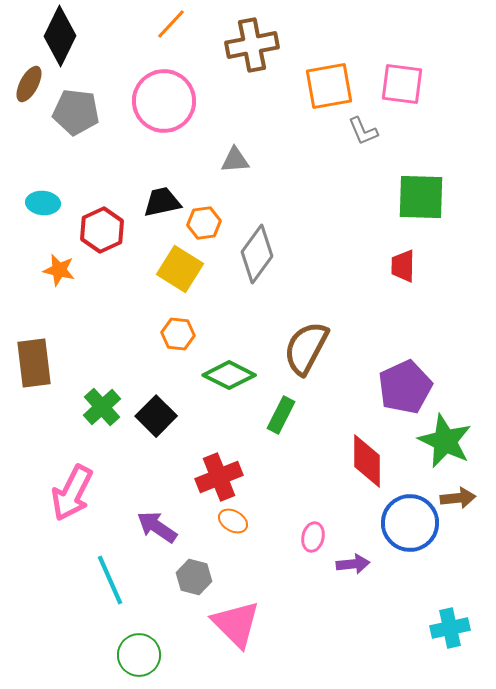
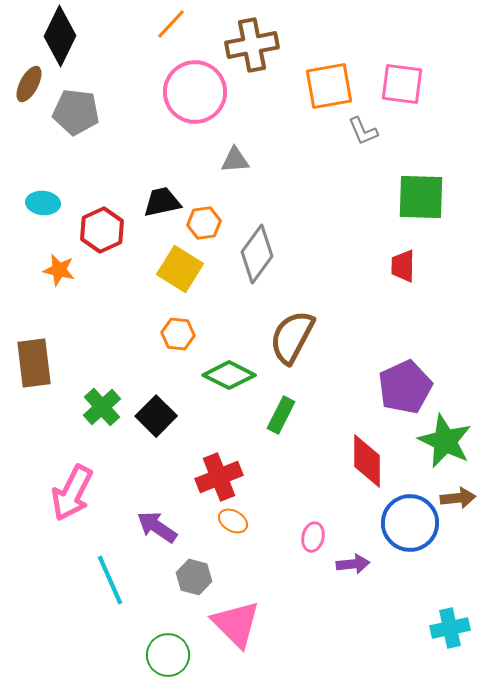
pink circle at (164, 101): moved 31 px right, 9 px up
brown semicircle at (306, 348): moved 14 px left, 11 px up
green circle at (139, 655): moved 29 px right
